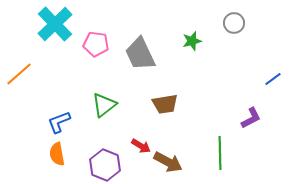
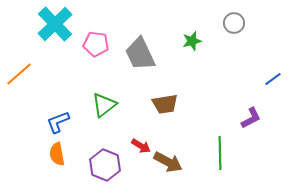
blue L-shape: moved 1 px left
